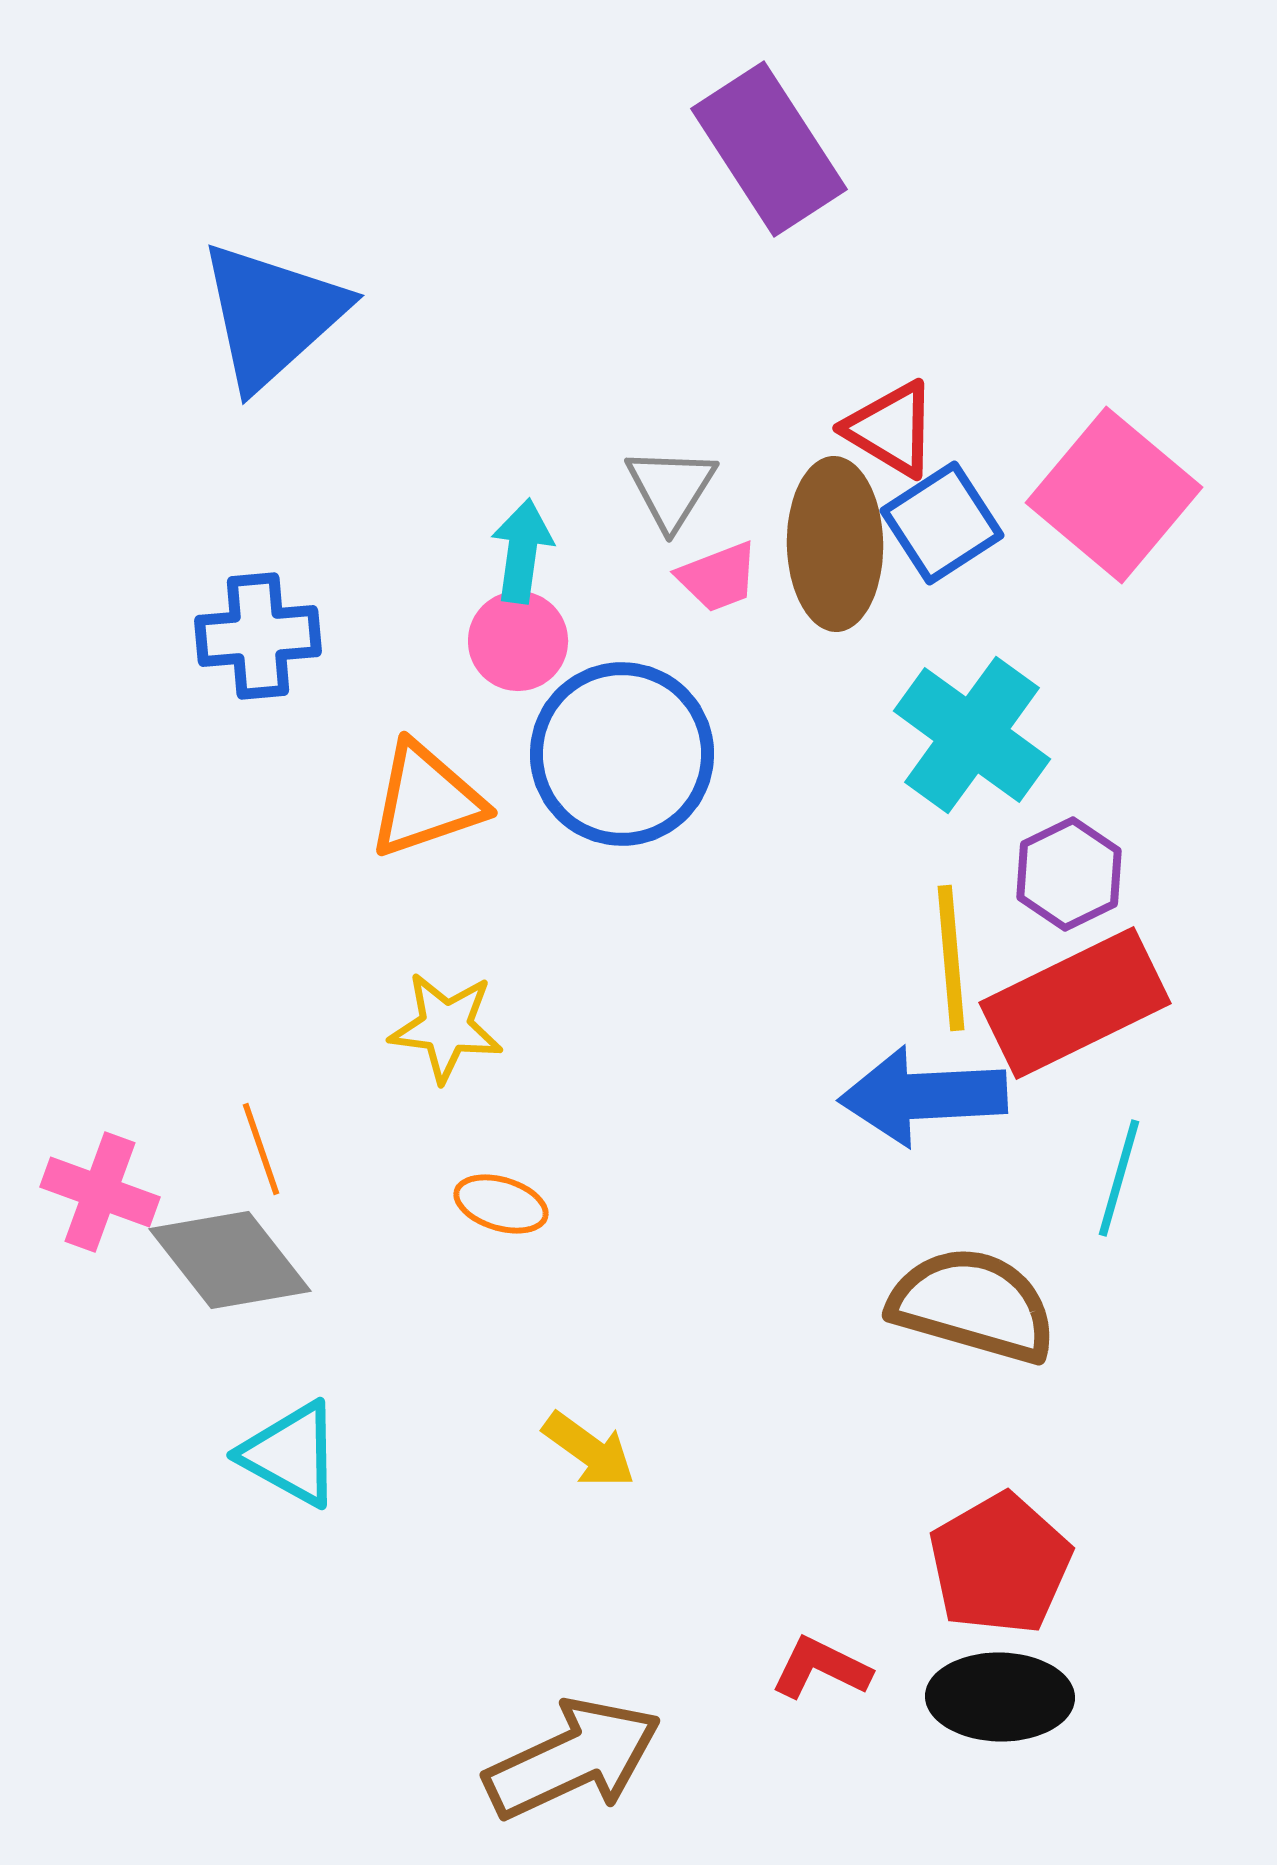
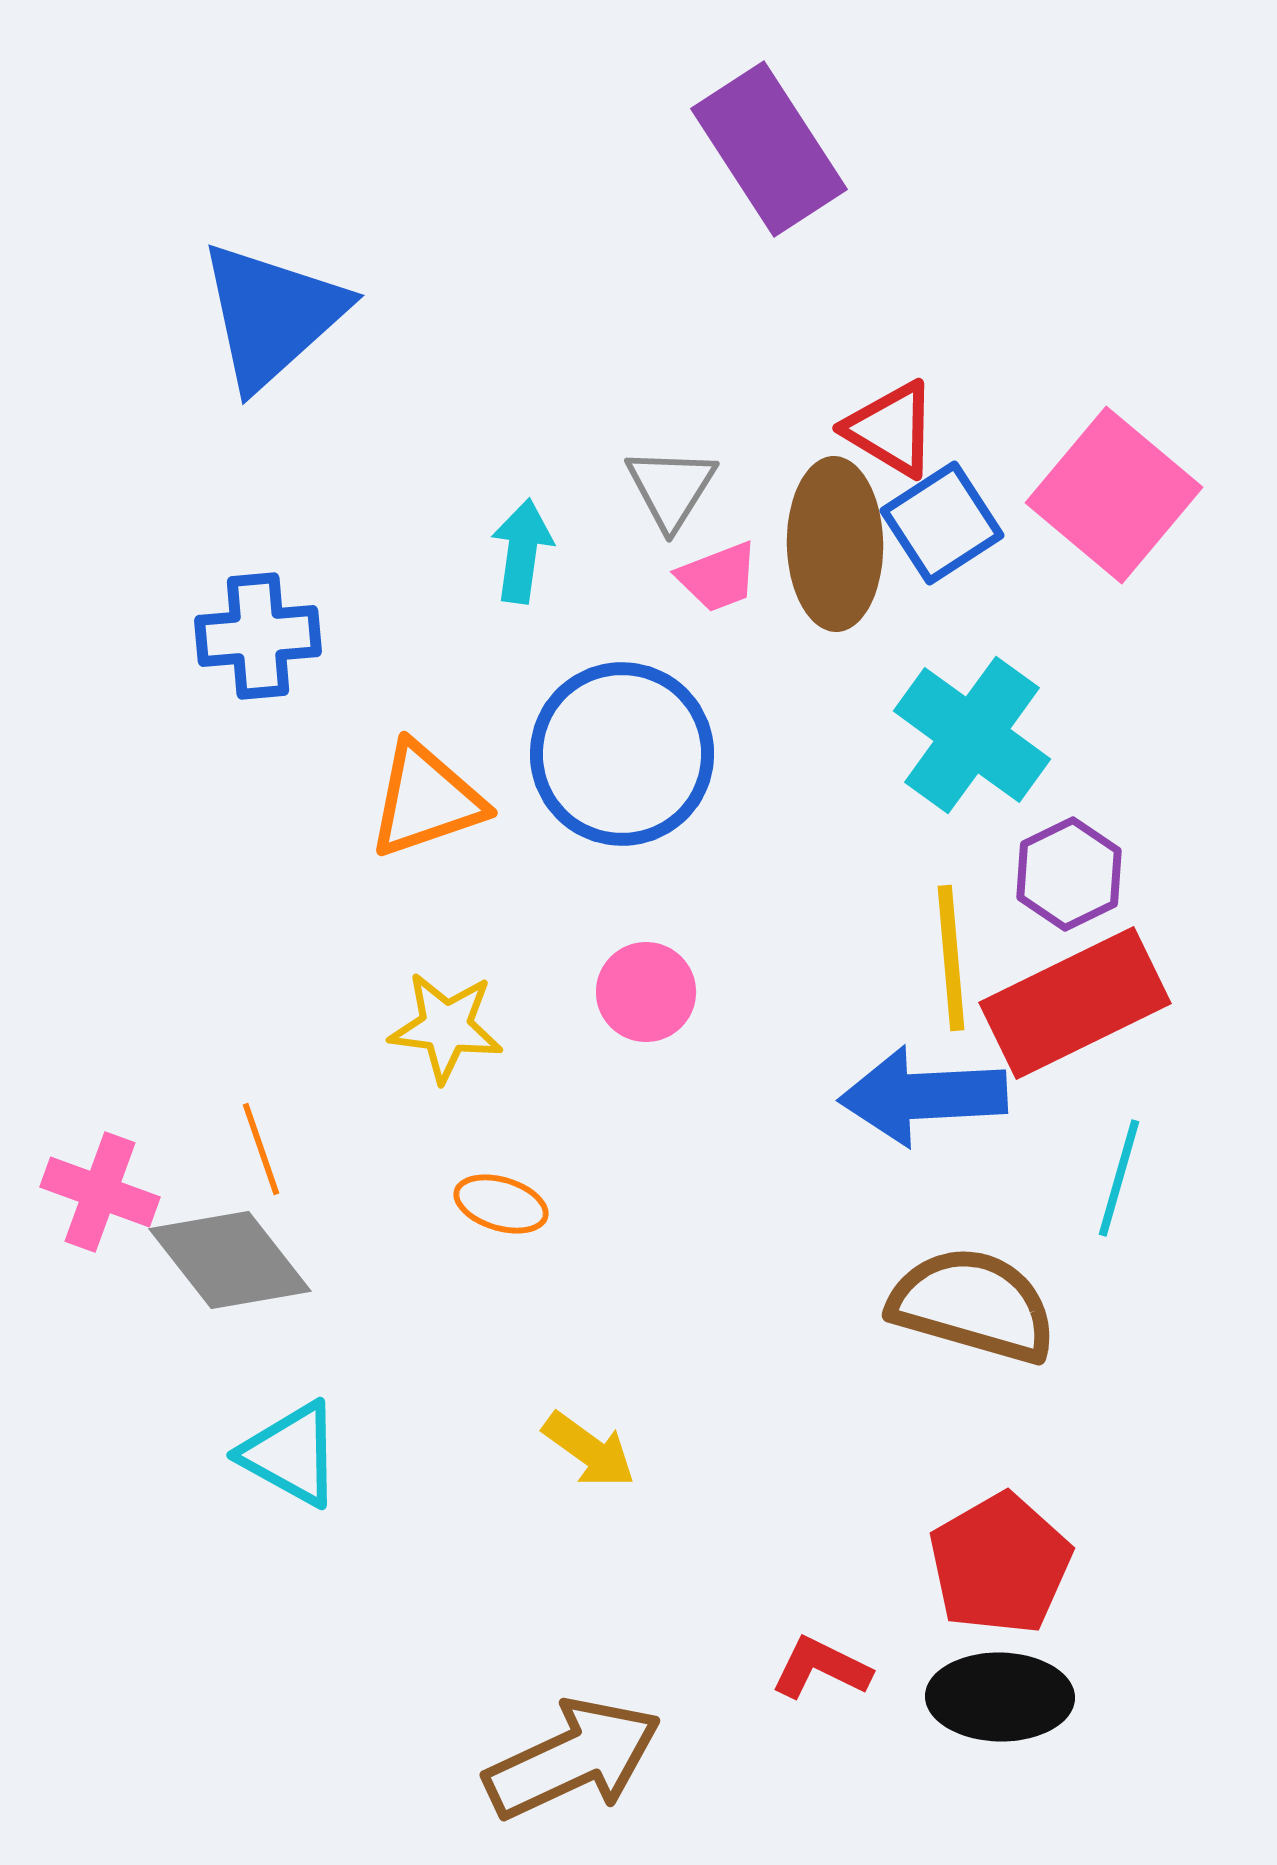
pink circle: moved 128 px right, 351 px down
